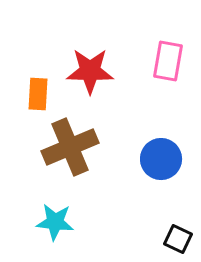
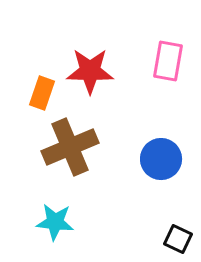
orange rectangle: moved 4 px right, 1 px up; rotated 16 degrees clockwise
